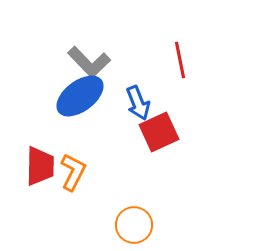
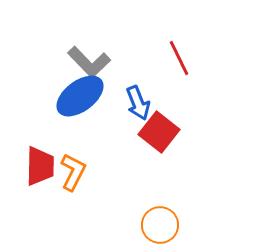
red line: moved 1 px left, 2 px up; rotated 15 degrees counterclockwise
red square: rotated 27 degrees counterclockwise
orange circle: moved 26 px right
